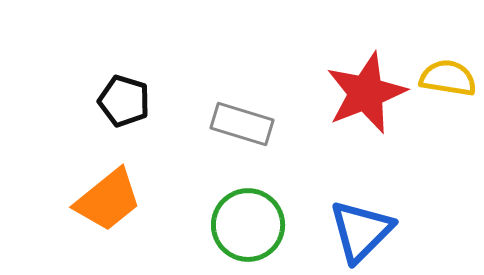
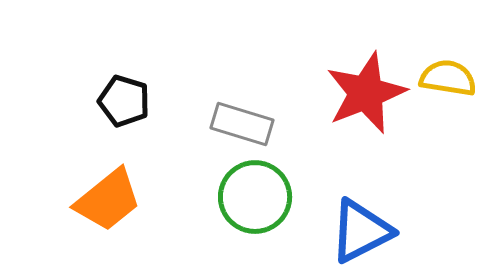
green circle: moved 7 px right, 28 px up
blue triangle: rotated 18 degrees clockwise
